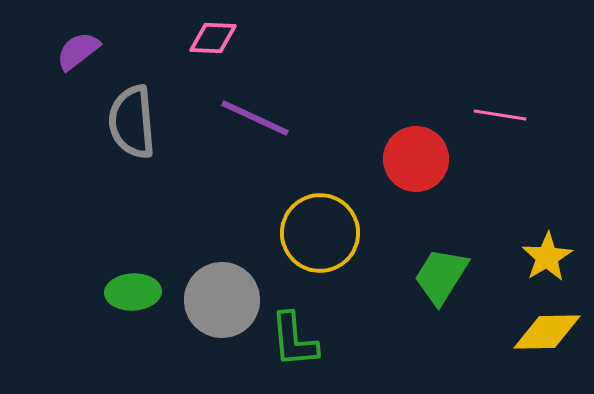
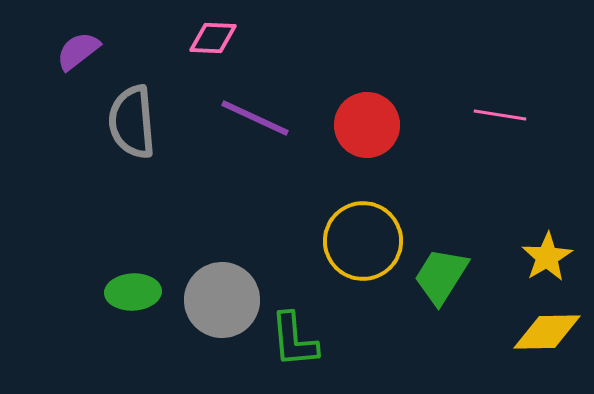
red circle: moved 49 px left, 34 px up
yellow circle: moved 43 px right, 8 px down
